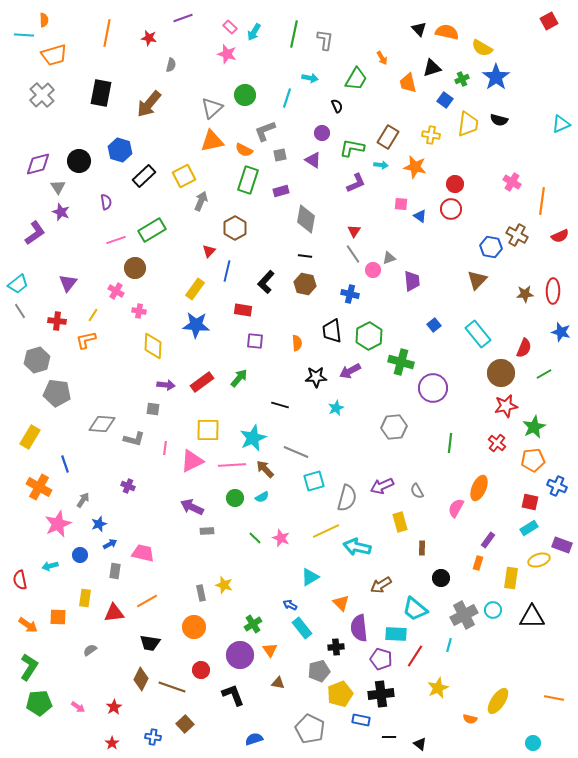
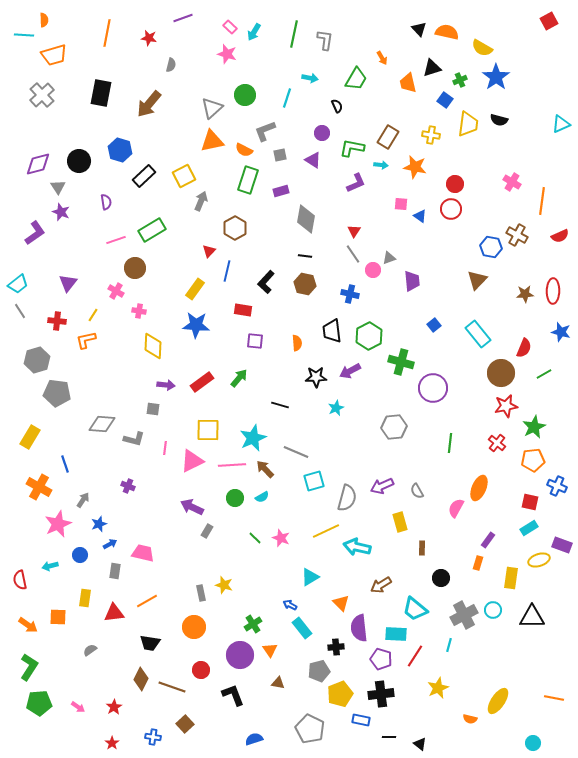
green cross at (462, 79): moved 2 px left, 1 px down
gray rectangle at (207, 531): rotated 56 degrees counterclockwise
